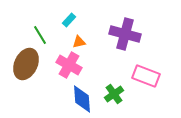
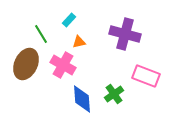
green line: moved 1 px right, 1 px up
pink cross: moved 6 px left
